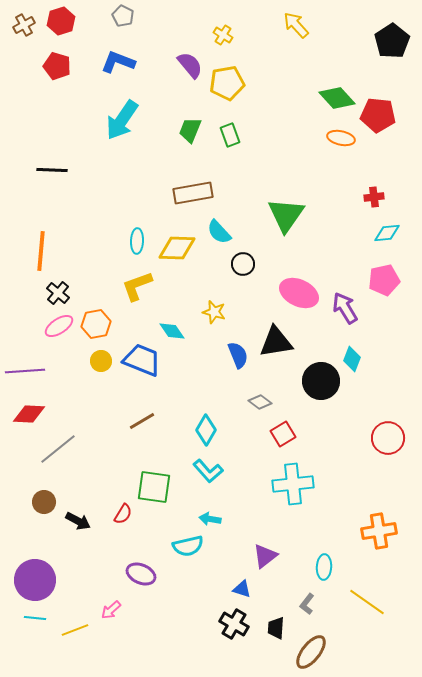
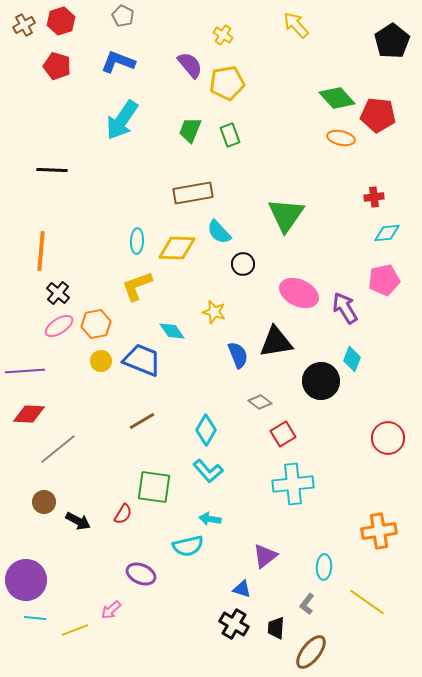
purple circle at (35, 580): moved 9 px left
